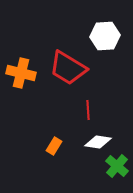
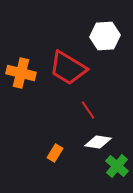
red line: rotated 30 degrees counterclockwise
orange rectangle: moved 1 px right, 7 px down
